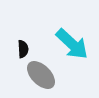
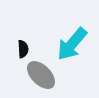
cyan arrow: rotated 87 degrees clockwise
